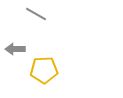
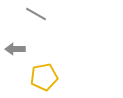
yellow pentagon: moved 7 px down; rotated 8 degrees counterclockwise
